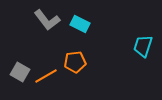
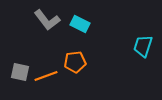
gray square: rotated 18 degrees counterclockwise
orange line: rotated 10 degrees clockwise
